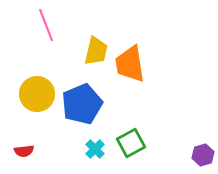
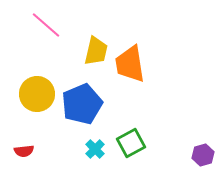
pink line: rotated 28 degrees counterclockwise
